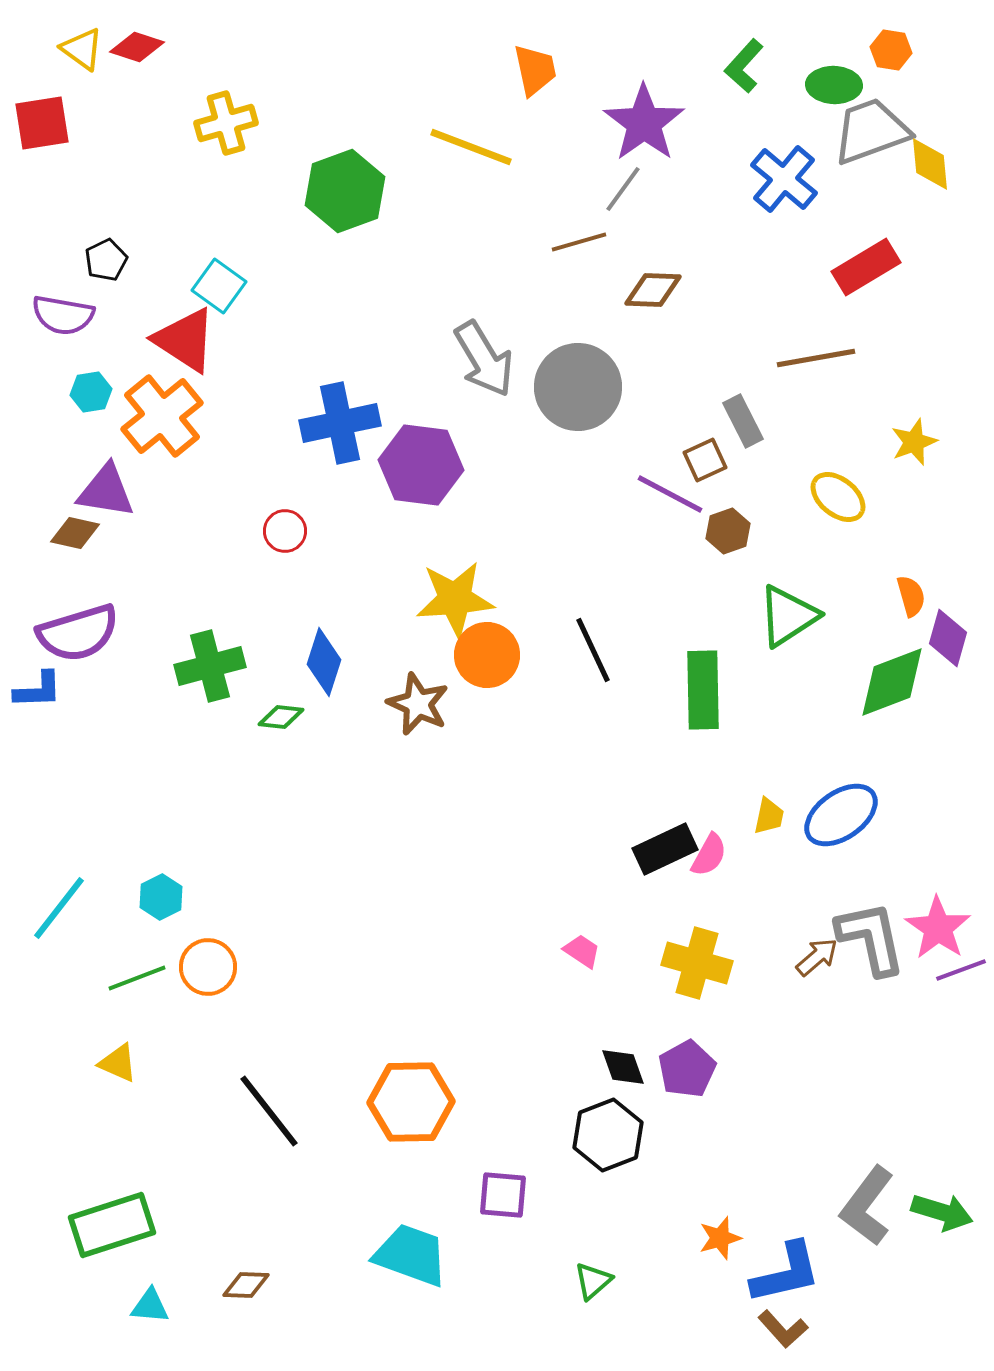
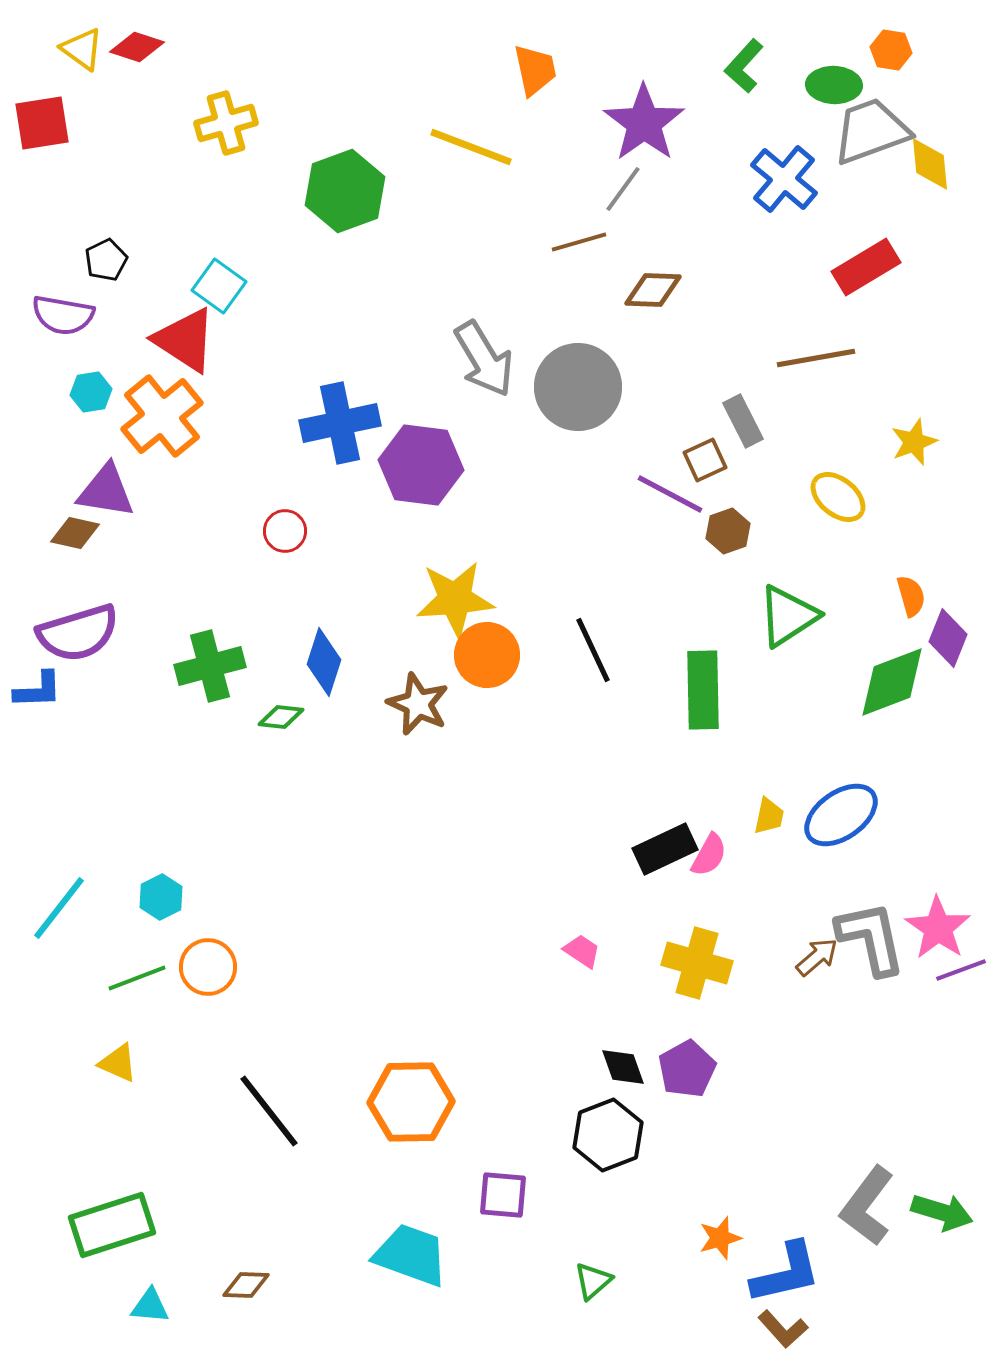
purple diamond at (948, 638): rotated 6 degrees clockwise
